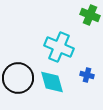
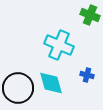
cyan cross: moved 2 px up
black circle: moved 10 px down
cyan diamond: moved 1 px left, 1 px down
